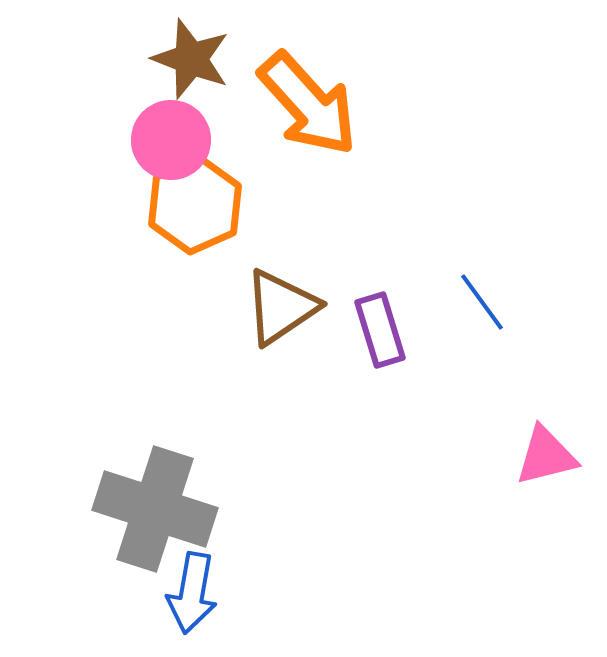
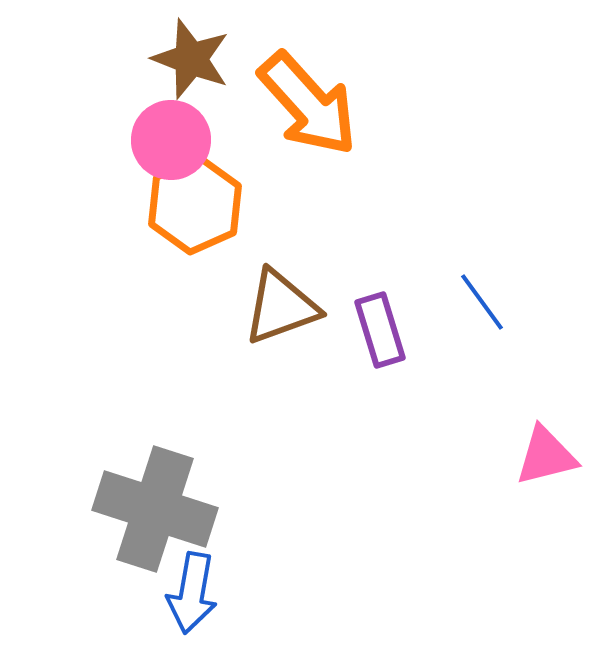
brown triangle: rotated 14 degrees clockwise
